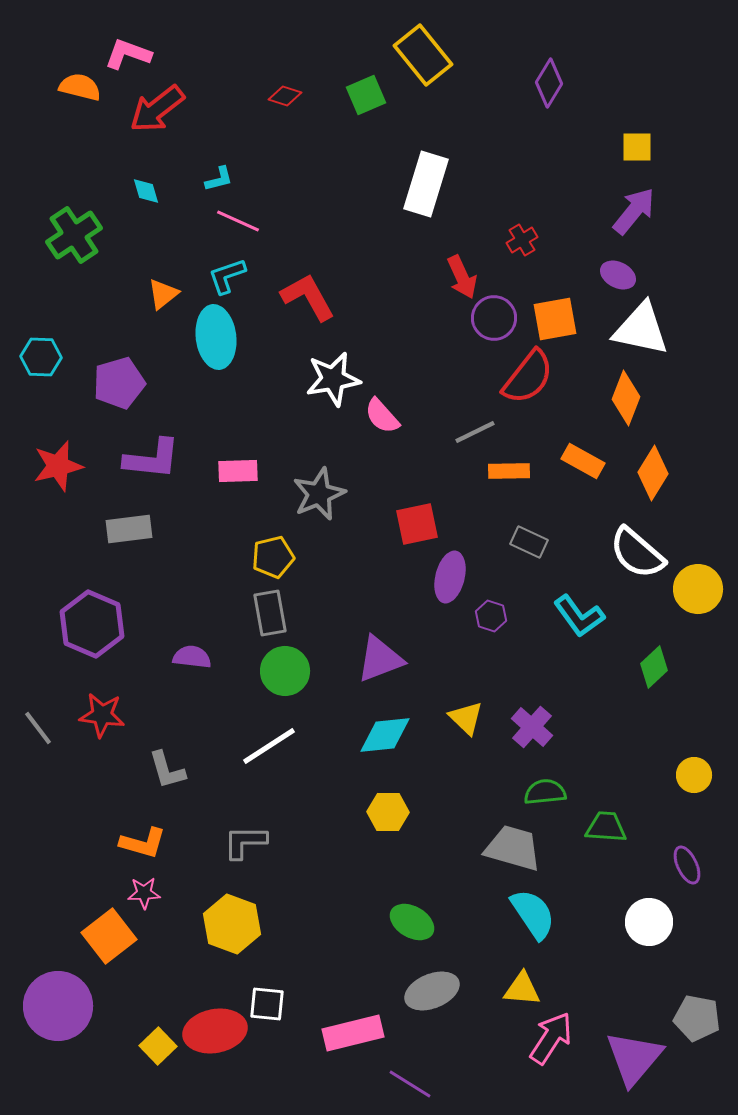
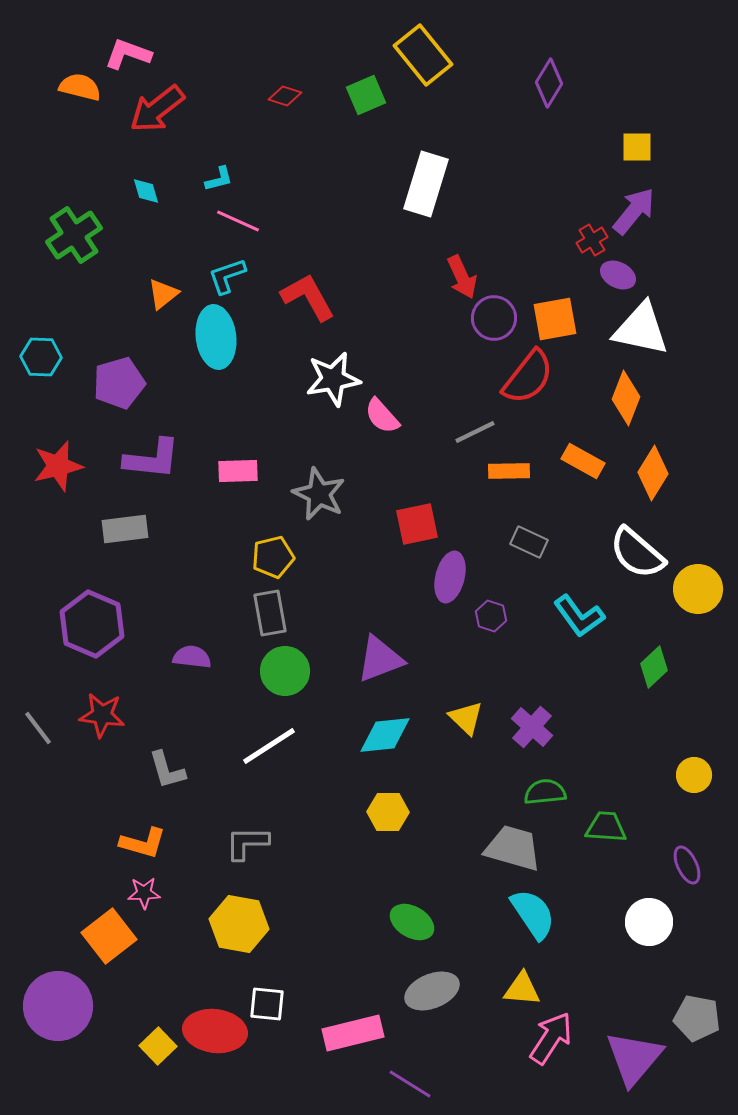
red cross at (522, 240): moved 70 px right
gray star at (319, 494): rotated 24 degrees counterclockwise
gray rectangle at (129, 529): moved 4 px left
gray L-shape at (245, 842): moved 2 px right, 1 px down
yellow hexagon at (232, 924): moved 7 px right; rotated 10 degrees counterclockwise
red ellipse at (215, 1031): rotated 18 degrees clockwise
